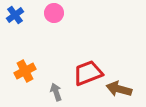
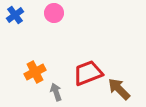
orange cross: moved 10 px right, 1 px down
brown arrow: rotated 30 degrees clockwise
